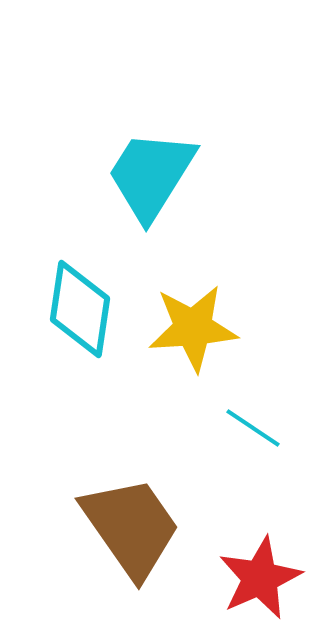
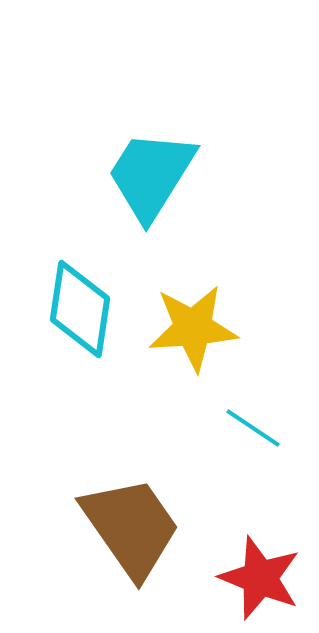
red star: rotated 26 degrees counterclockwise
